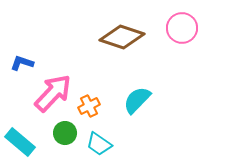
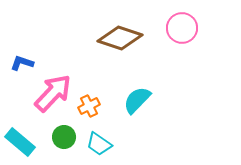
brown diamond: moved 2 px left, 1 px down
green circle: moved 1 px left, 4 px down
